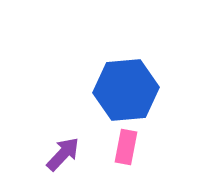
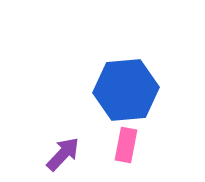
pink rectangle: moved 2 px up
